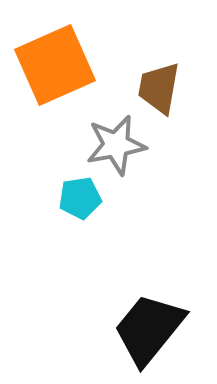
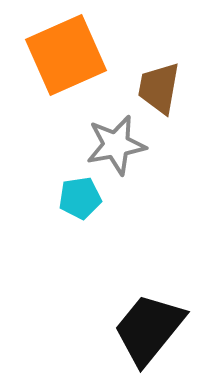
orange square: moved 11 px right, 10 px up
